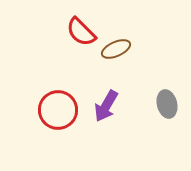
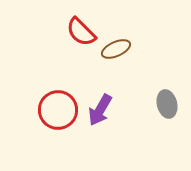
purple arrow: moved 6 px left, 4 px down
